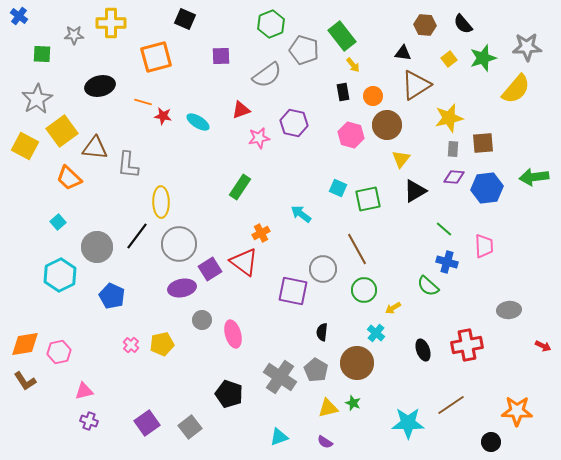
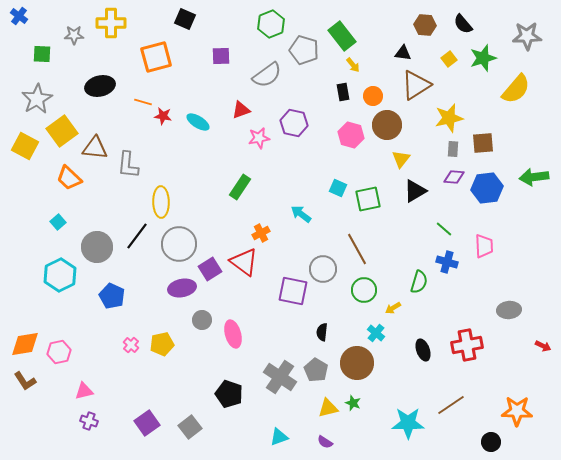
gray star at (527, 47): moved 11 px up
green semicircle at (428, 286): moved 9 px left, 4 px up; rotated 115 degrees counterclockwise
